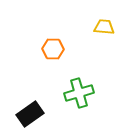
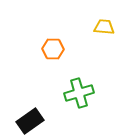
black rectangle: moved 7 px down
